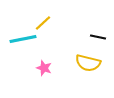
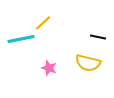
cyan line: moved 2 px left
pink star: moved 5 px right
